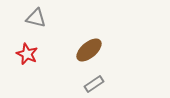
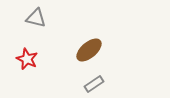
red star: moved 5 px down
